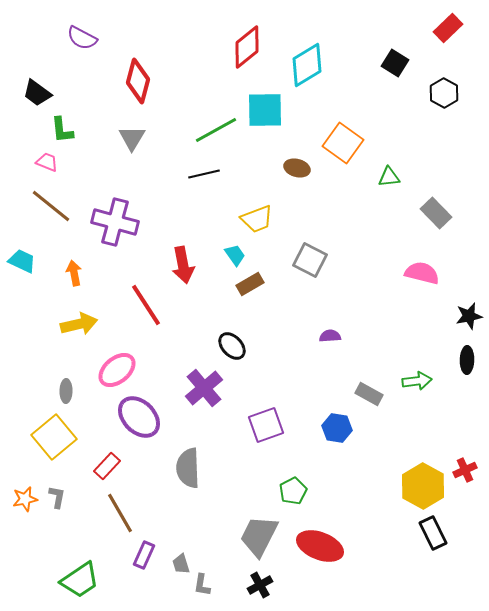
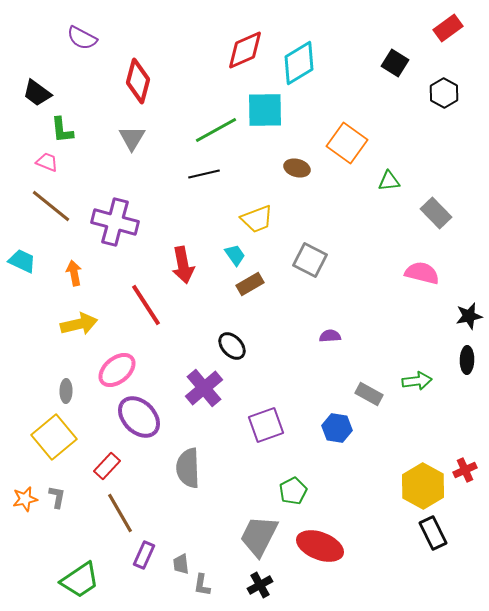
red rectangle at (448, 28): rotated 8 degrees clockwise
red diamond at (247, 47): moved 2 px left, 3 px down; rotated 15 degrees clockwise
cyan diamond at (307, 65): moved 8 px left, 2 px up
orange square at (343, 143): moved 4 px right
green triangle at (389, 177): moved 4 px down
gray trapezoid at (181, 564): rotated 10 degrees clockwise
